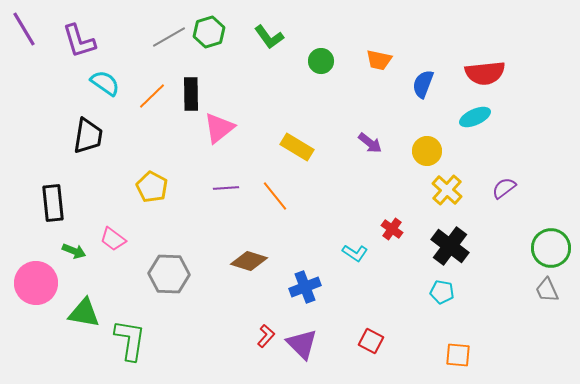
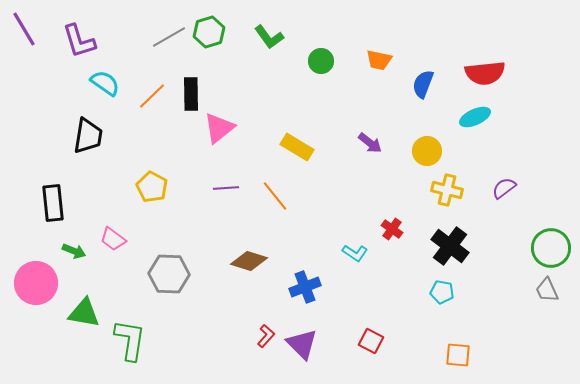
yellow cross at (447, 190): rotated 28 degrees counterclockwise
